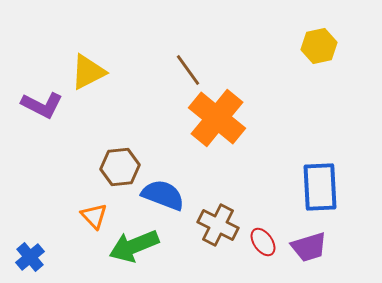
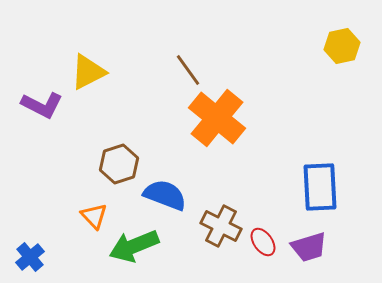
yellow hexagon: moved 23 px right
brown hexagon: moved 1 px left, 3 px up; rotated 12 degrees counterclockwise
blue semicircle: moved 2 px right
brown cross: moved 3 px right, 1 px down
